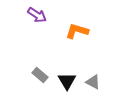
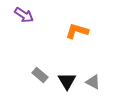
purple arrow: moved 13 px left
